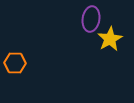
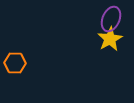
purple ellipse: moved 20 px right; rotated 15 degrees clockwise
